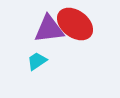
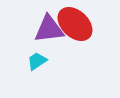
red ellipse: rotated 6 degrees clockwise
